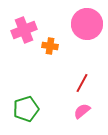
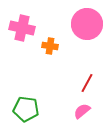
pink cross: moved 2 px left, 2 px up; rotated 35 degrees clockwise
red line: moved 5 px right
green pentagon: rotated 25 degrees clockwise
